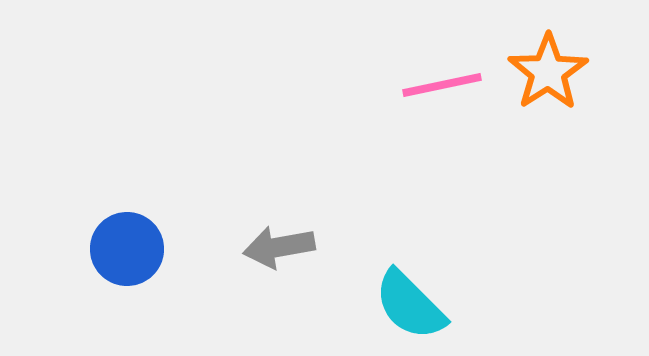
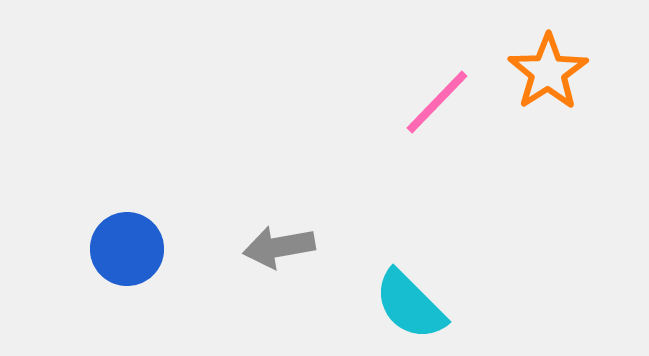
pink line: moved 5 px left, 17 px down; rotated 34 degrees counterclockwise
